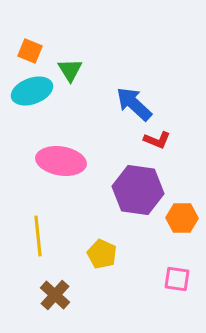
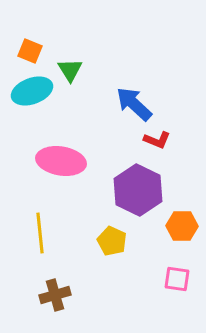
purple hexagon: rotated 18 degrees clockwise
orange hexagon: moved 8 px down
yellow line: moved 2 px right, 3 px up
yellow pentagon: moved 10 px right, 13 px up
brown cross: rotated 32 degrees clockwise
